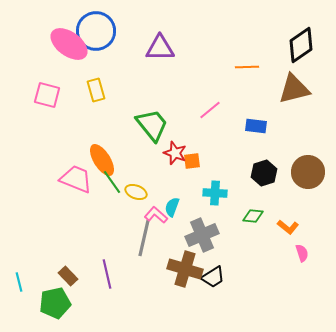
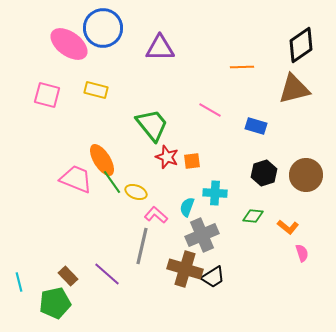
blue circle: moved 7 px right, 3 px up
orange line: moved 5 px left
yellow rectangle: rotated 60 degrees counterclockwise
pink line: rotated 70 degrees clockwise
blue rectangle: rotated 10 degrees clockwise
red star: moved 8 px left, 4 px down
brown circle: moved 2 px left, 3 px down
cyan semicircle: moved 15 px right
gray line: moved 2 px left, 8 px down
purple line: rotated 36 degrees counterclockwise
